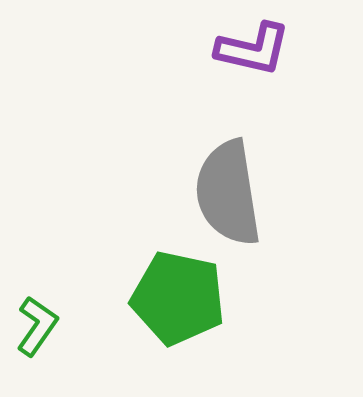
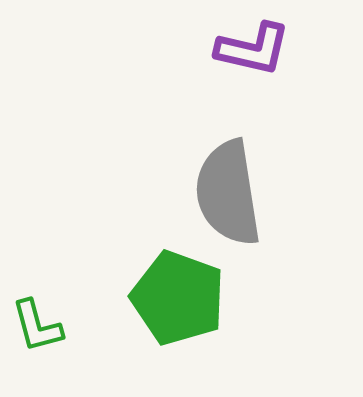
green pentagon: rotated 8 degrees clockwise
green L-shape: rotated 130 degrees clockwise
